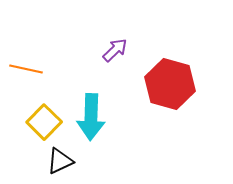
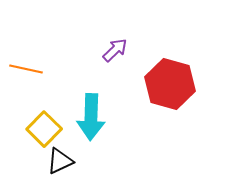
yellow square: moved 7 px down
